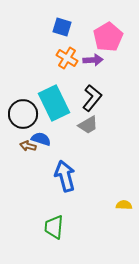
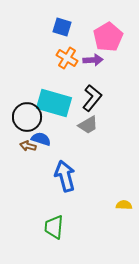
cyan rectangle: rotated 48 degrees counterclockwise
black circle: moved 4 px right, 3 px down
